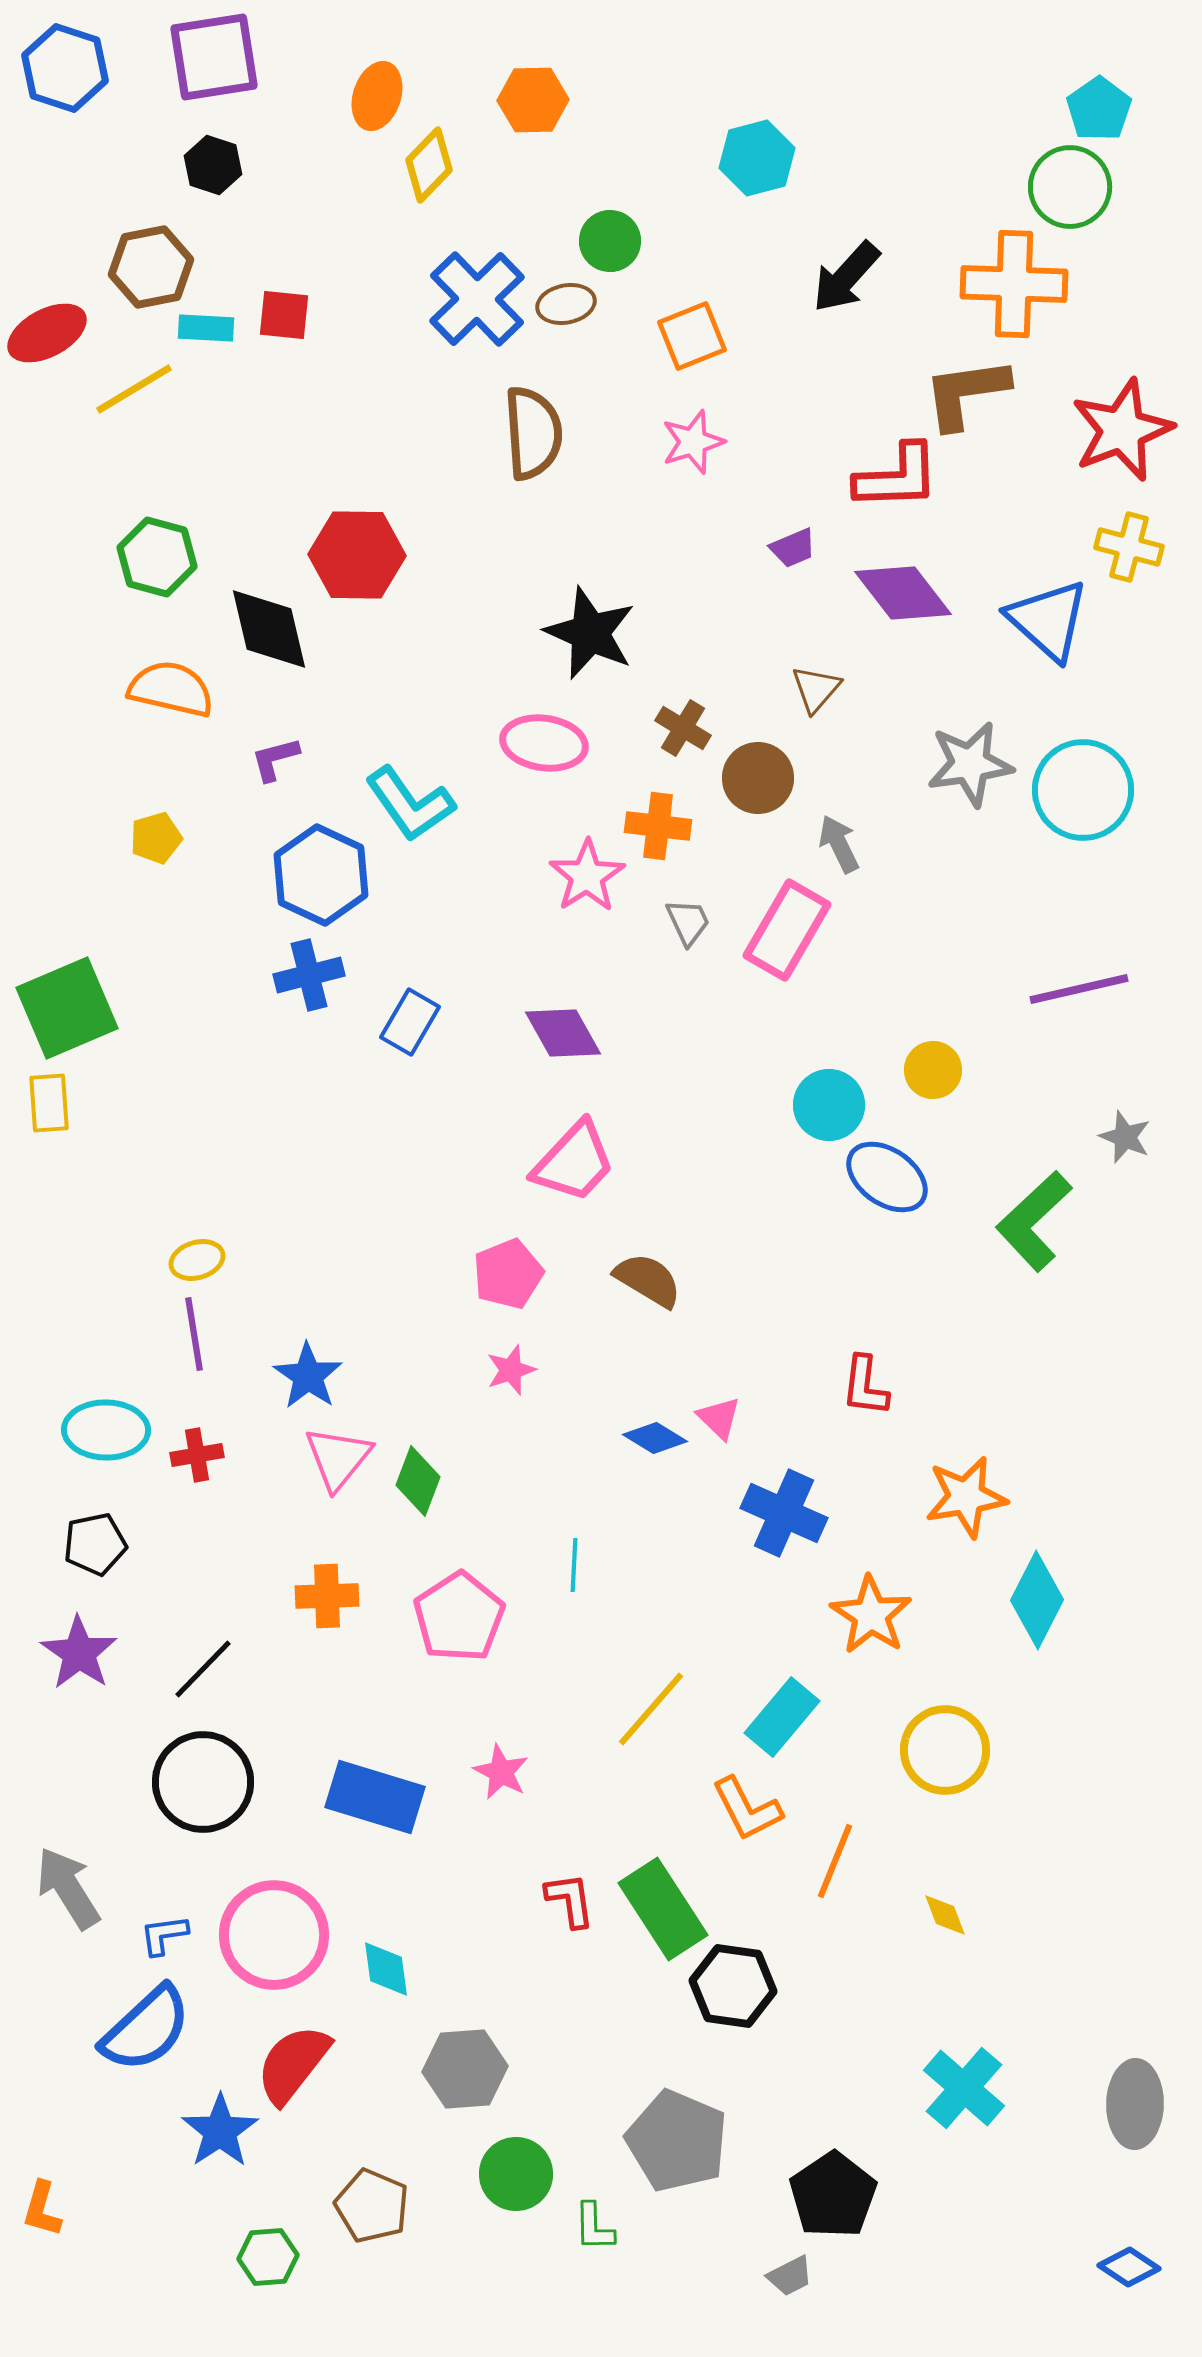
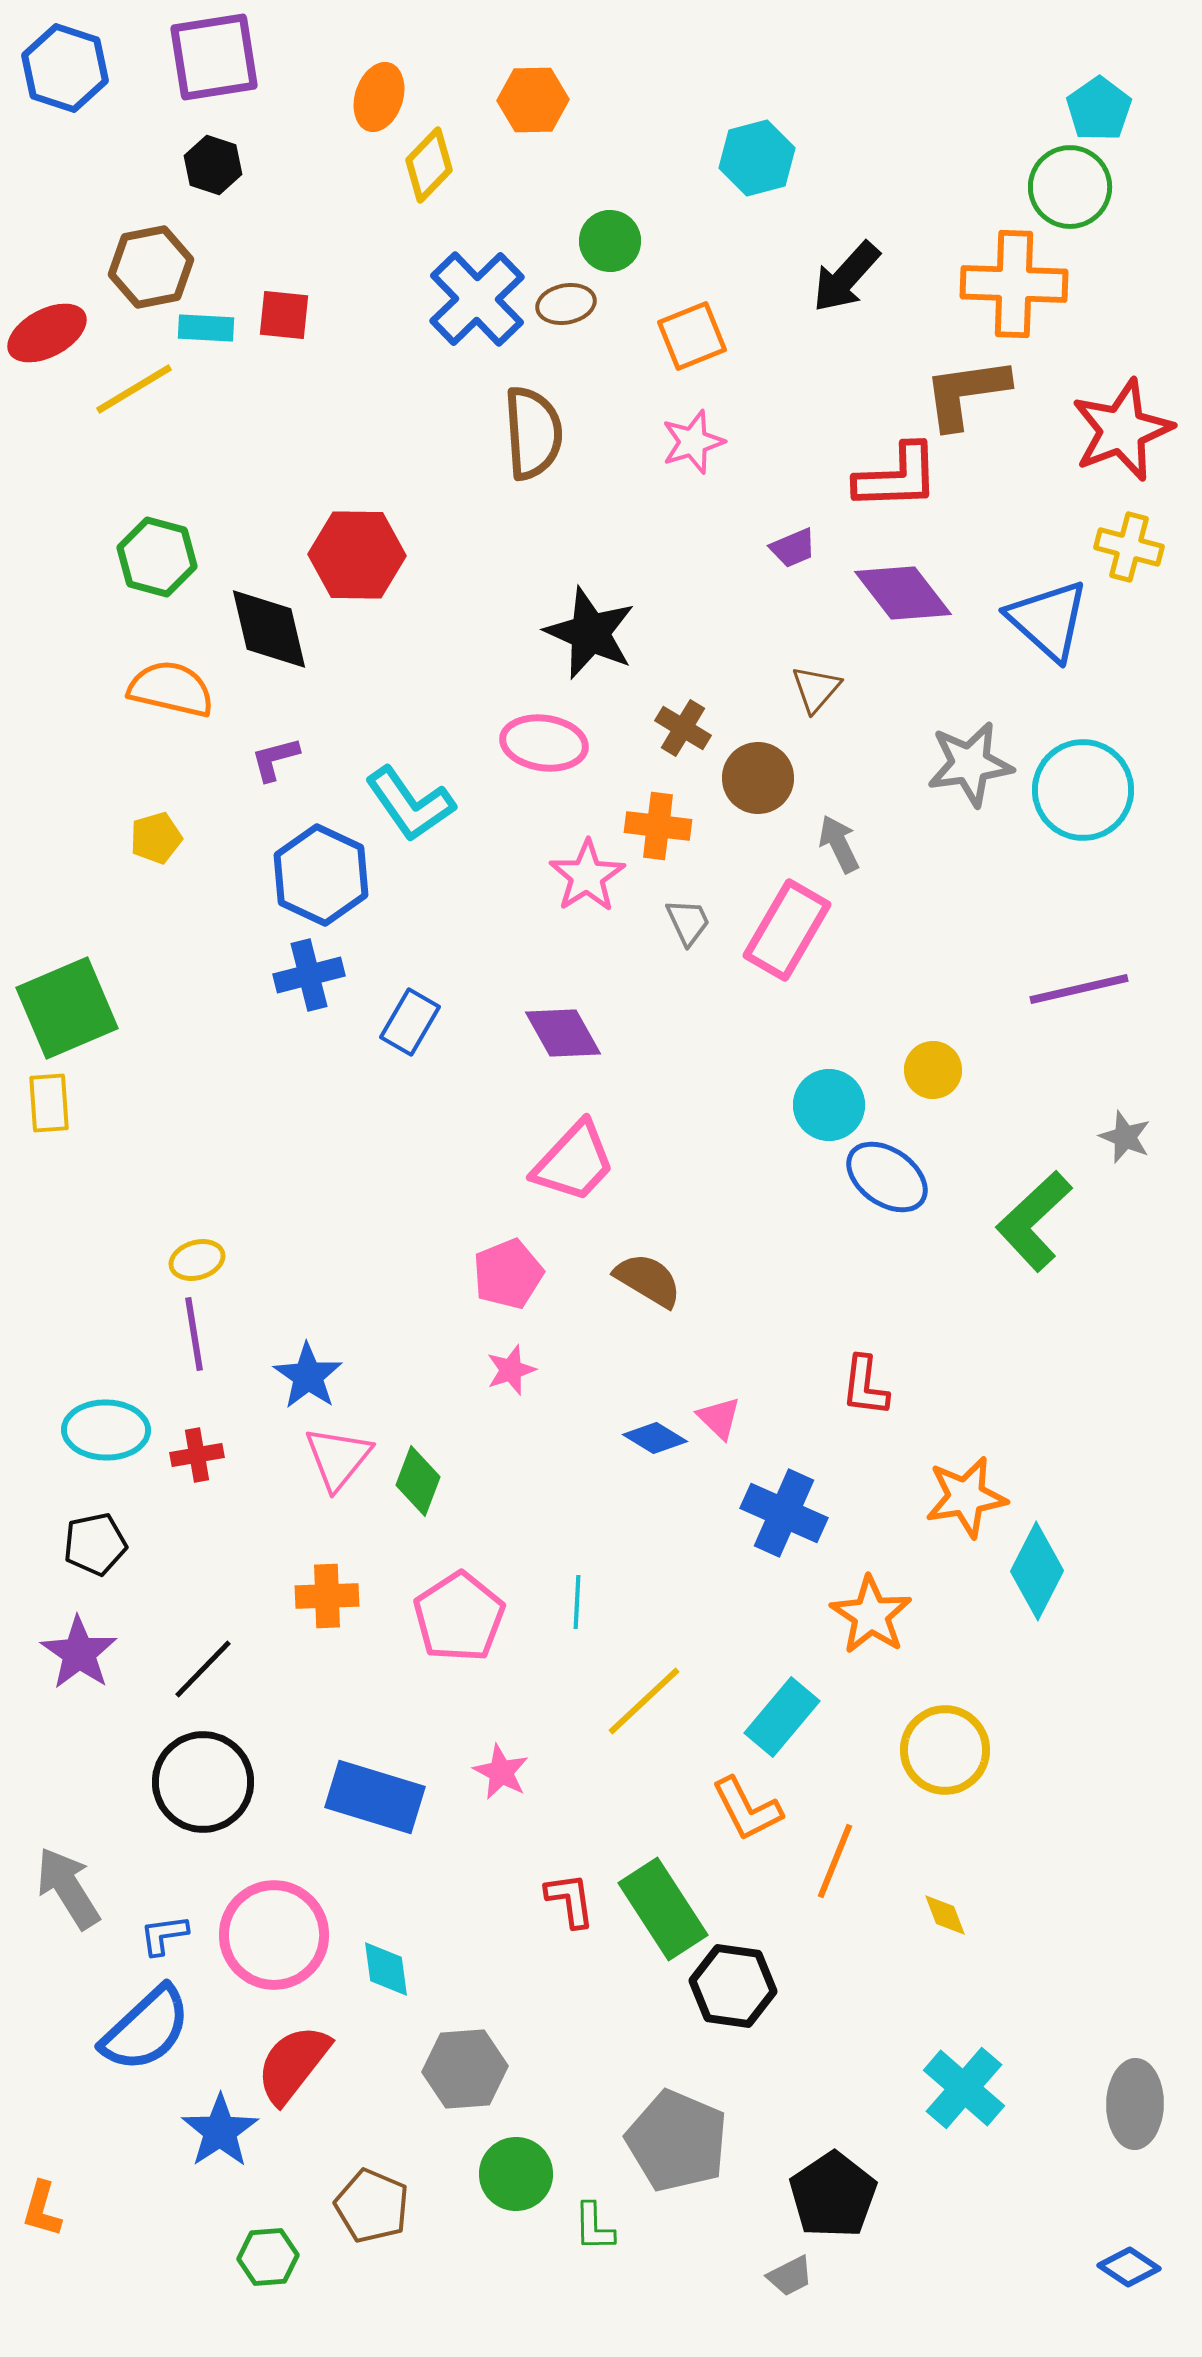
orange ellipse at (377, 96): moved 2 px right, 1 px down
cyan line at (574, 1565): moved 3 px right, 37 px down
cyan diamond at (1037, 1600): moved 29 px up
yellow line at (651, 1709): moved 7 px left, 8 px up; rotated 6 degrees clockwise
